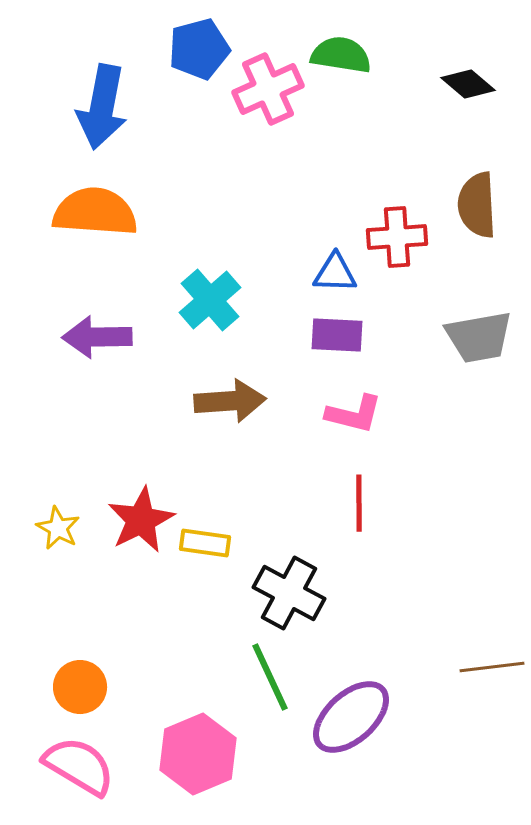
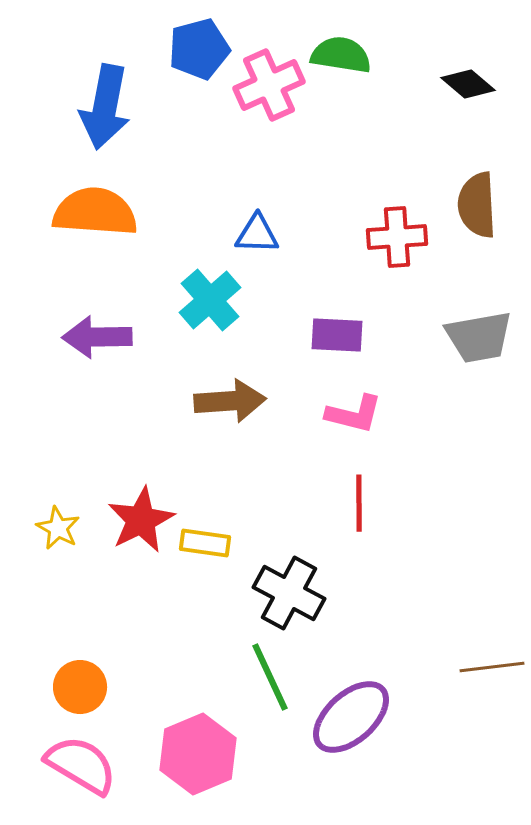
pink cross: moved 1 px right, 4 px up
blue arrow: moved 3 px right
blue triangle: moved 78 px left, 39 px up
pink semicircle: moved 2 px right, 1 px up
